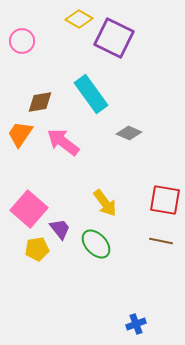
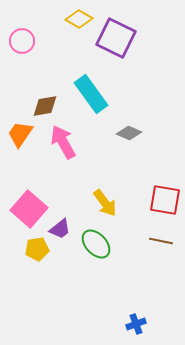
purple square: moved 2 px right
brown diamond: moved 5 px right, 4 px down
pink arrow: rotated 24 degrees clockwise
purple trapezoid: rotated 90 degrees clockwise
